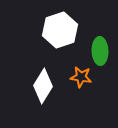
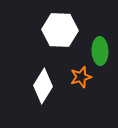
white hexagon: rotated 20 degrees clockwise
orange star: rotated 25 degrees counterclockwise
